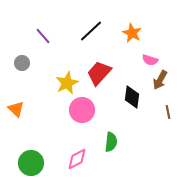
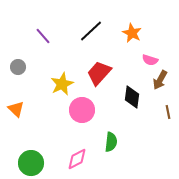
gray circle: moved 4 px left, 4 px down
yellow star: moved 5 px left, 1 px down
